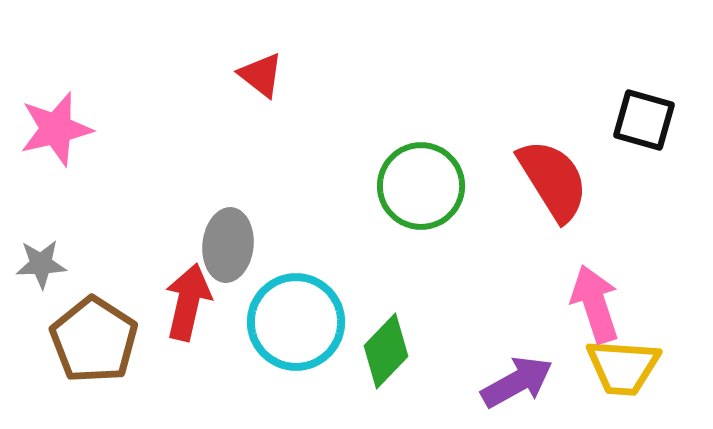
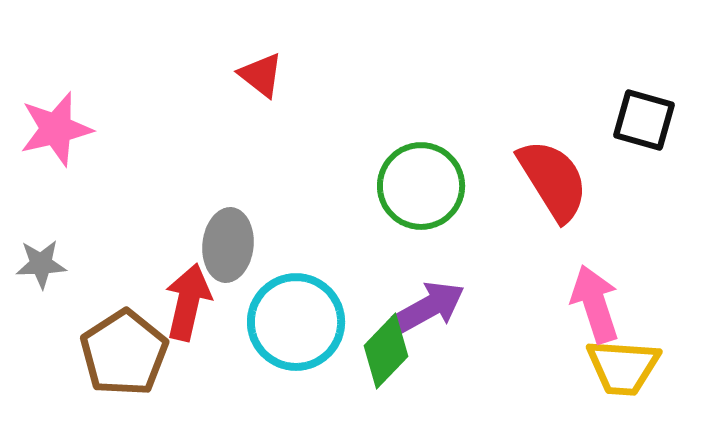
brown pentagon: moved 30 px right, 13 px down; rotated 6 degrees clockwise
purple arrow: moved 88 px left, 75 px up
